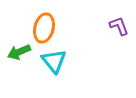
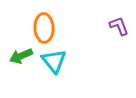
orange ellipse: rotated 16 degrees counterclockwise
green arrow: moved 2 px right, 4 px down
